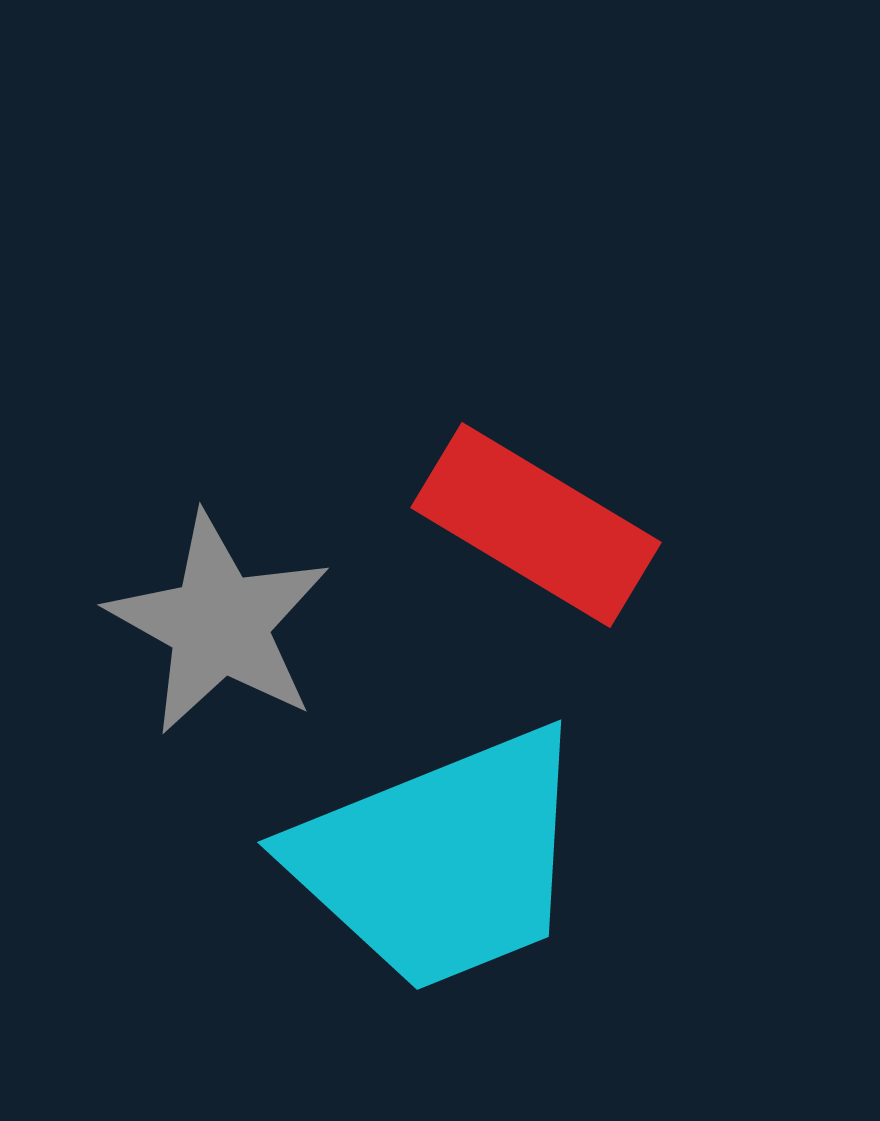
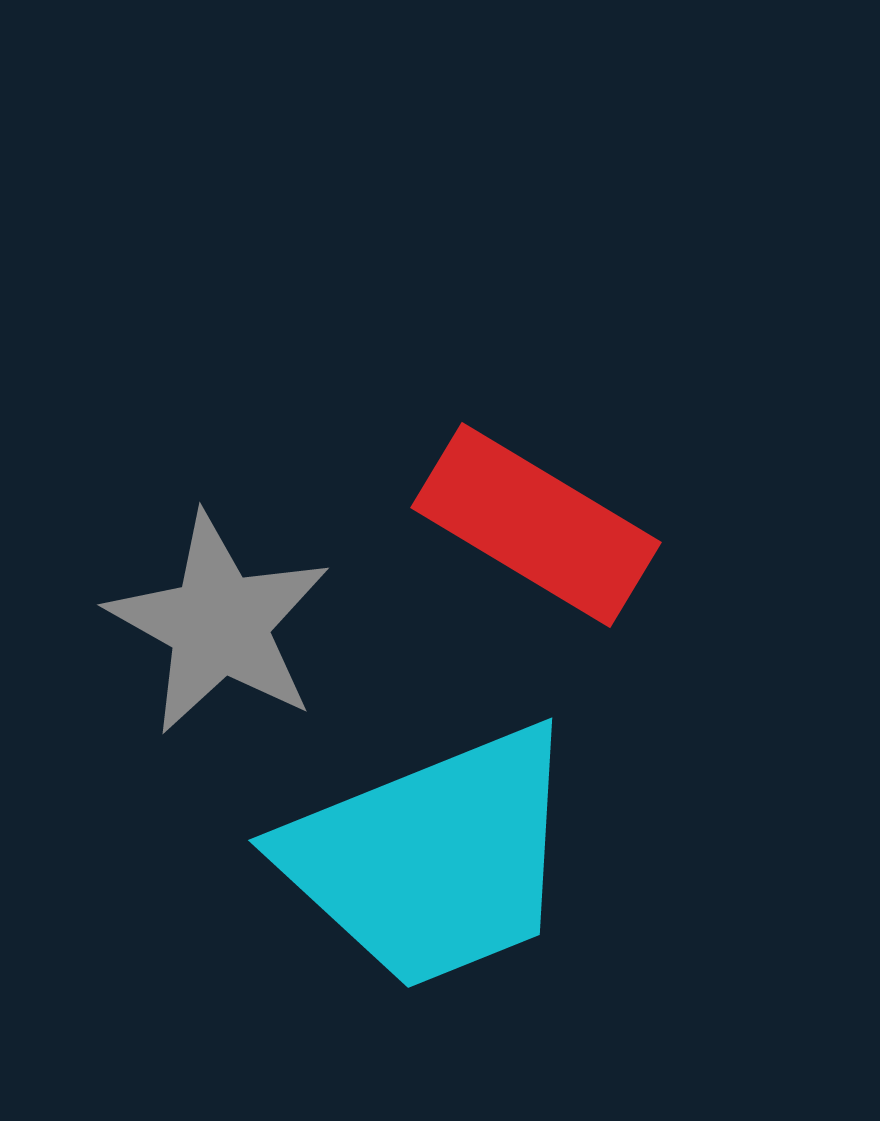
cyan trapezoid: moved 9 px left, 2 px up
